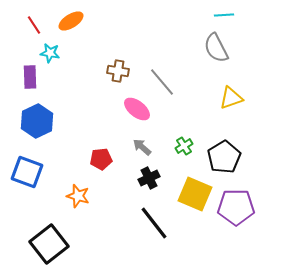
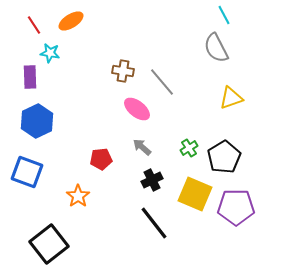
cyan line: rotated 66 degrees clockwise
brown cross: moved 5 px right
green cross: moved 5 px right, 2 px down
black cross: moved 3 px right, 2 px down
orange star: rotated 20 degrees clockwise
